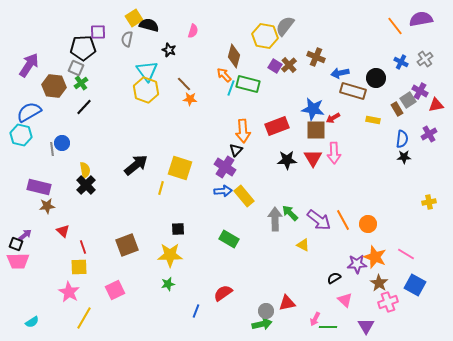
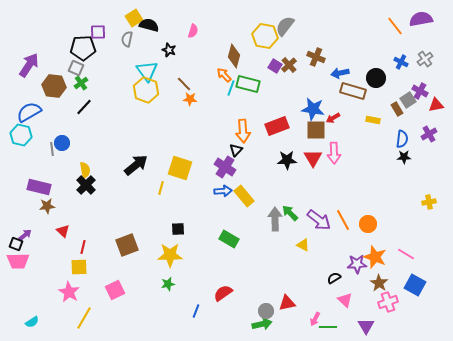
red line at (83, 247): rotated 32 degrees clockwise
